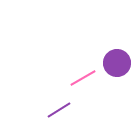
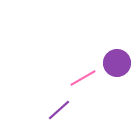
purple line: rotated 10 degrees counterclockwise
